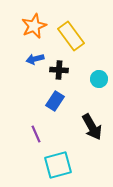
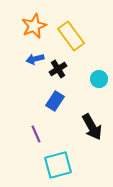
black cross: moved 1 px left, 1 px up; rotated 36 degrees counterclockwise
